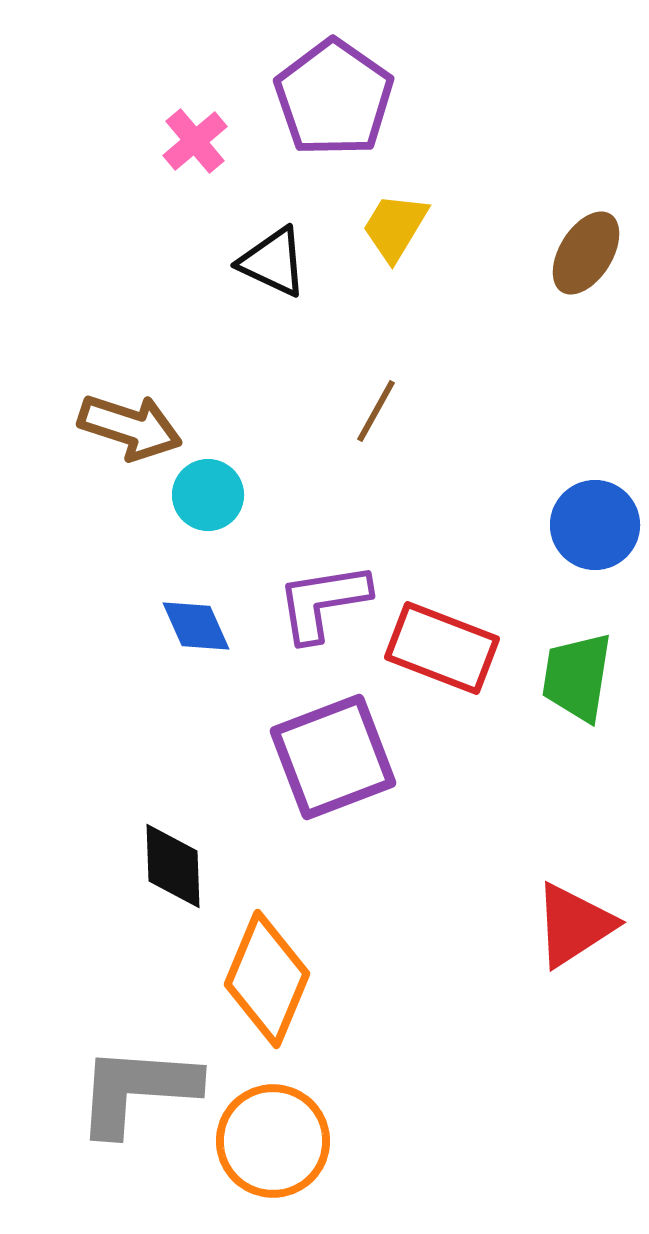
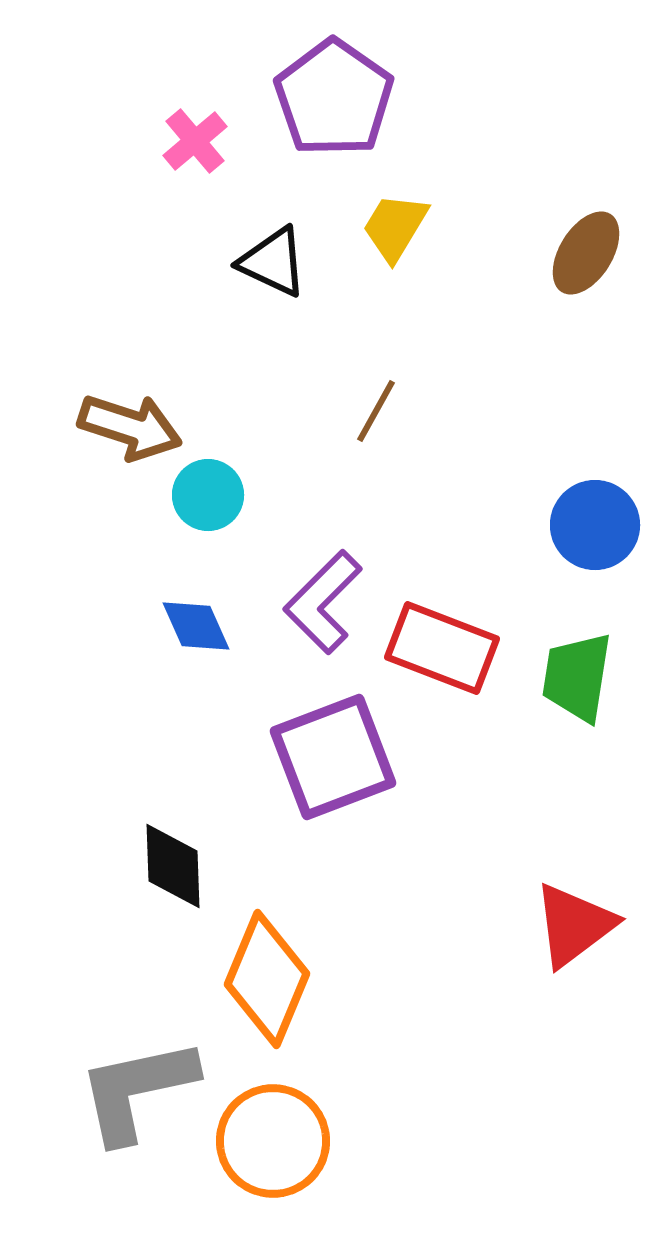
purple L-shape: rotated 36 degrees counterclockwise
red triangle: rotated 4 degrees counterclockwise
gray L-shape: rotated 16 degrees counterclockwise
